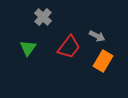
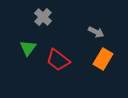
gray arrow: moved 1 px left, 4 px up
red trapezoid: moved 11 px left, 13 px down; rotated 90 degrees clockwise
orange rectangle: moved 2 px up
